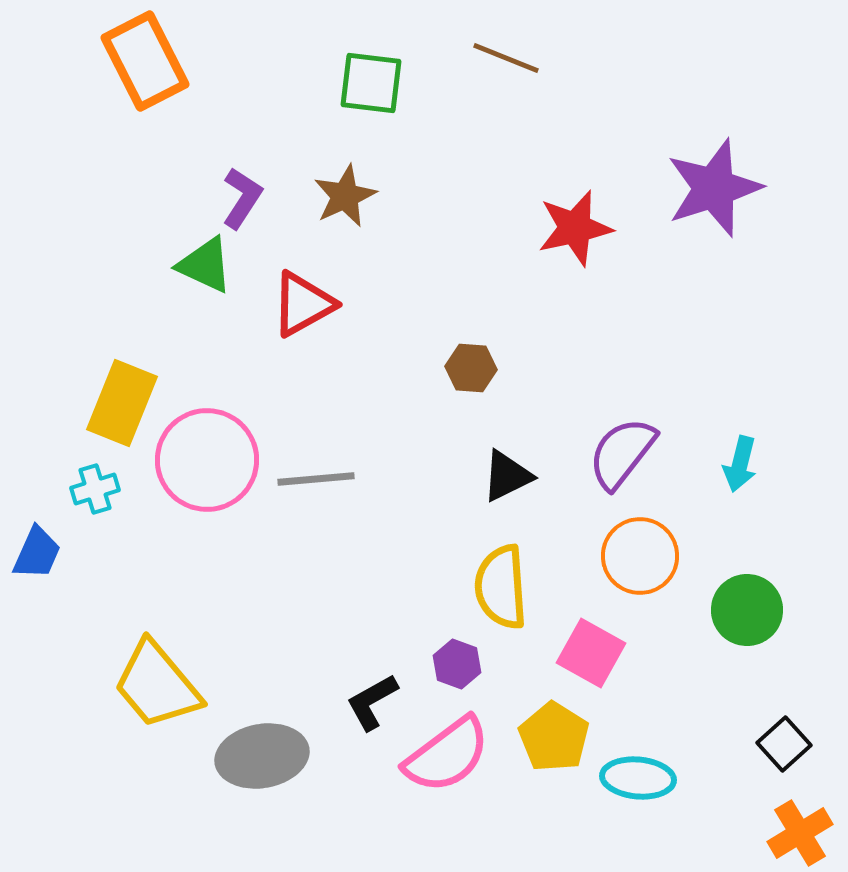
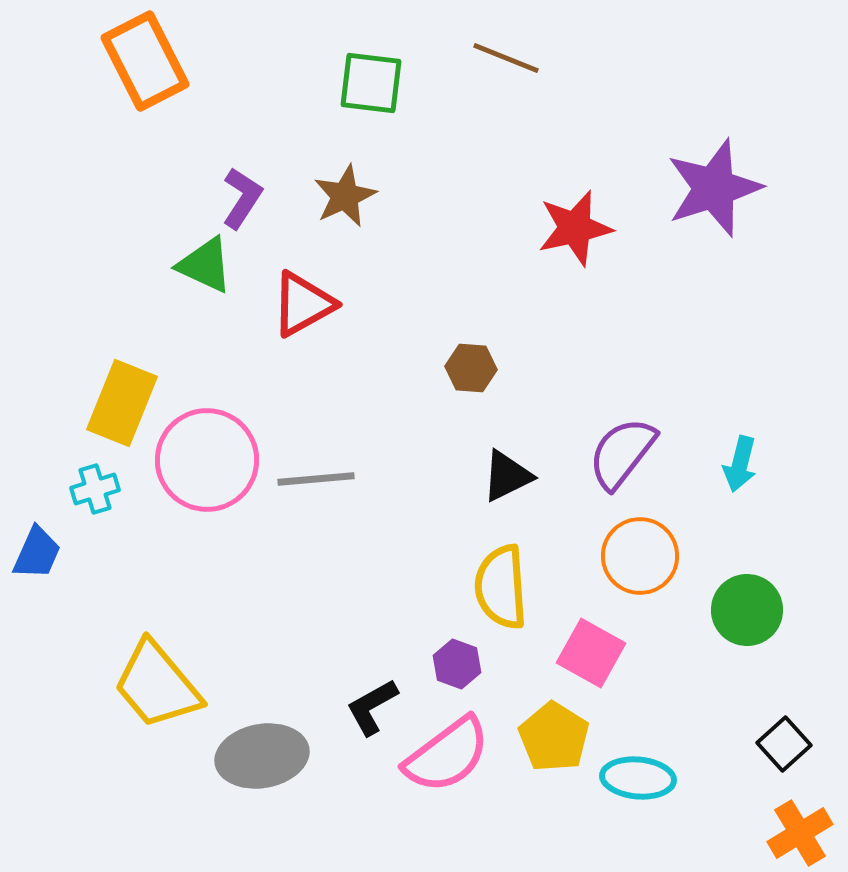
black L-shape: moved 5 px down
